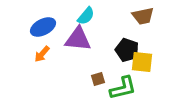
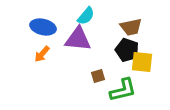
brown trapezoid: moved 12 px left, 11 px down
blue ellipse: rotated 40 degrees clockwise
brown square: moved 3 px up
green L-shape: moved 2 px down
